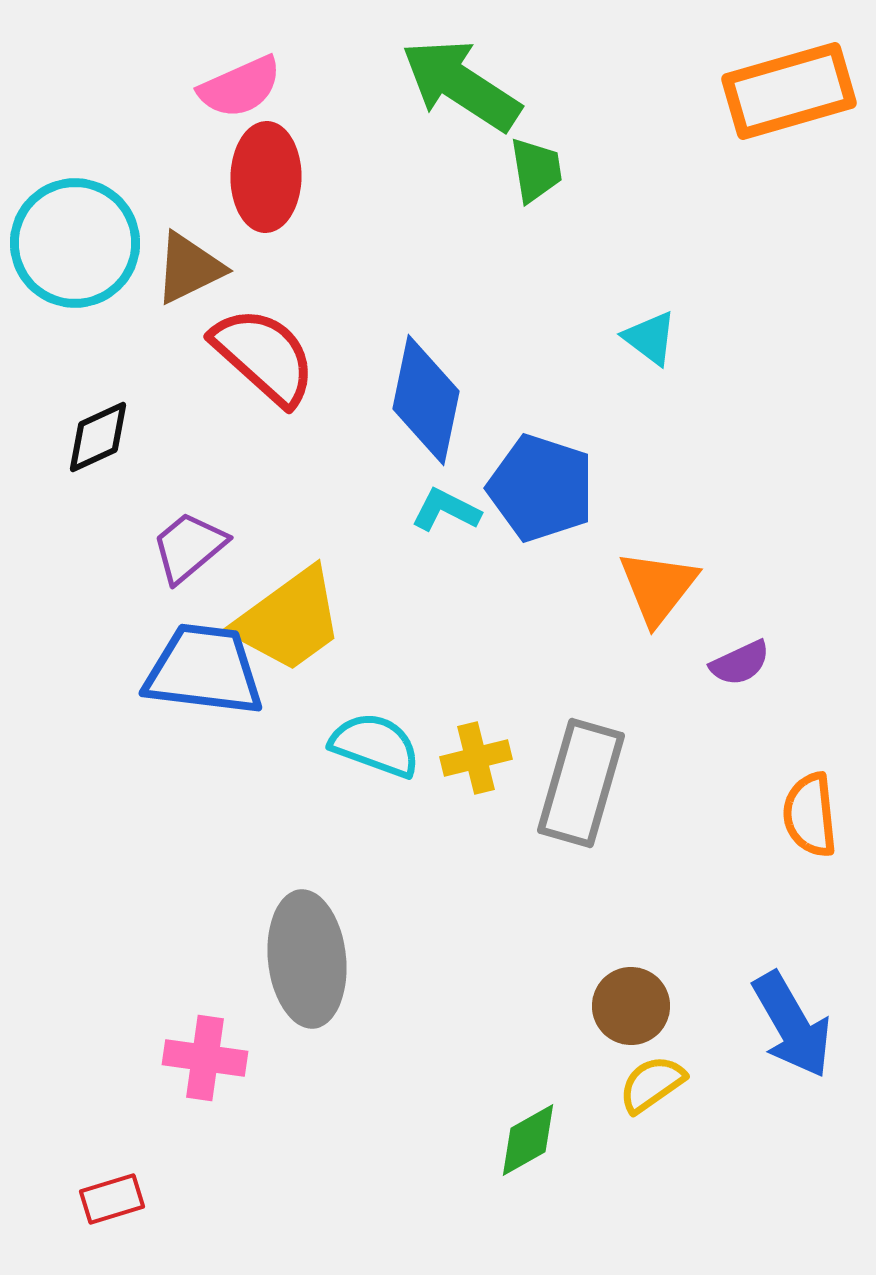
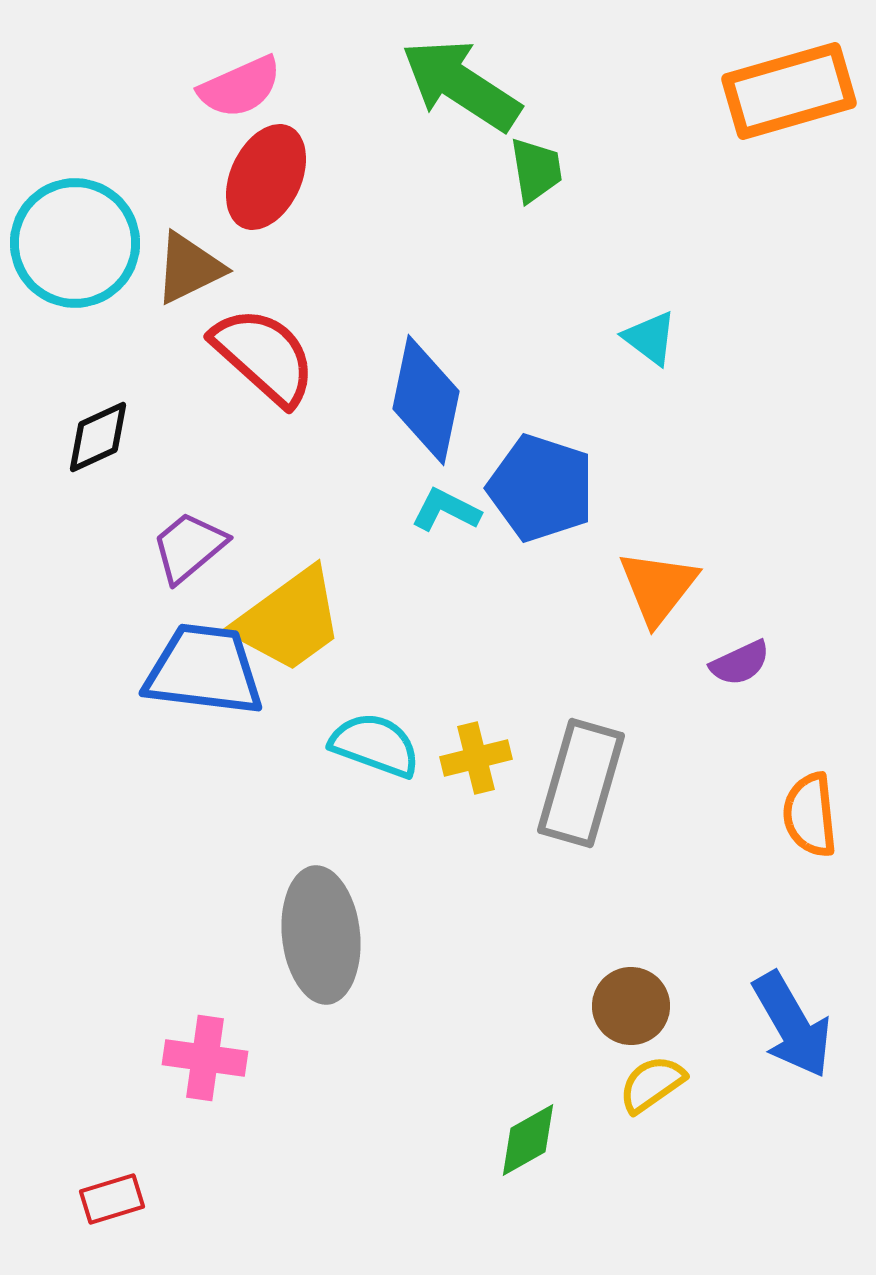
red ellipse: rotated 24 degrees clockwise
gray ellipse: moved 14 px right, 24 px up
